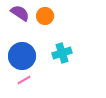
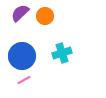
purple semicircle: rotated 78 degrees counterclockwise
